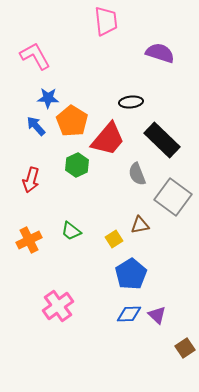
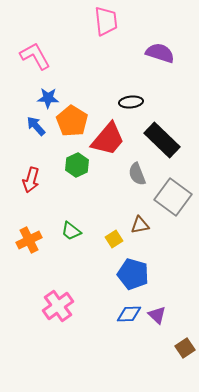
blue pentagon: moved 2 px right; rotated 24 degrees counterclockwise
